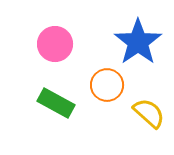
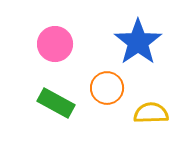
orange circle: moved 3 px down
yellow semicircle: moved 2 px right; rotated 44 degrees counterclockwise
